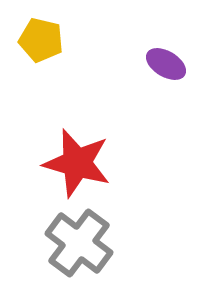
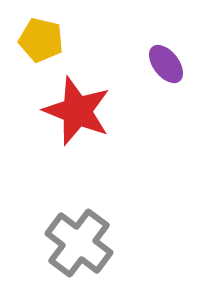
purple ellipse: rotated 21 degrees clockwise
red star: moved 52 px up; rotated 6 degrees clockwise
